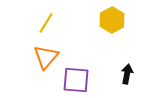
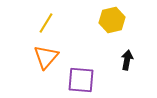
yellow hexagon: rotated 15 degrees clockwise
black arrow: moved 14 px up
purple square: moved 5 px right
